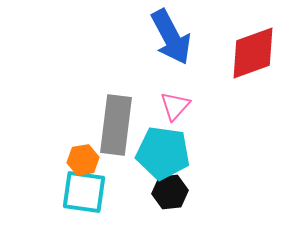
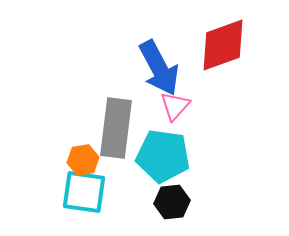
blue arrow: moved 12 px left, 31 px down
red diamond: moved 30 px left, 8 px up
gray rectangle: moved 3 px down
cyan pentagon: moved 3 px down
black hexagon: moved 2 px right, 10 px down
